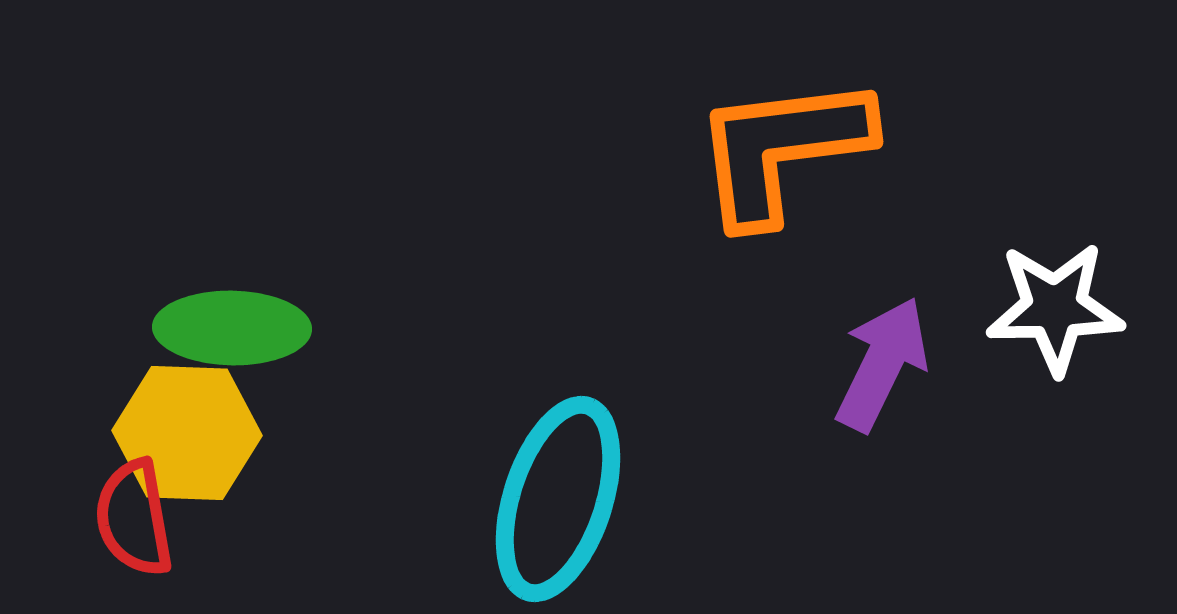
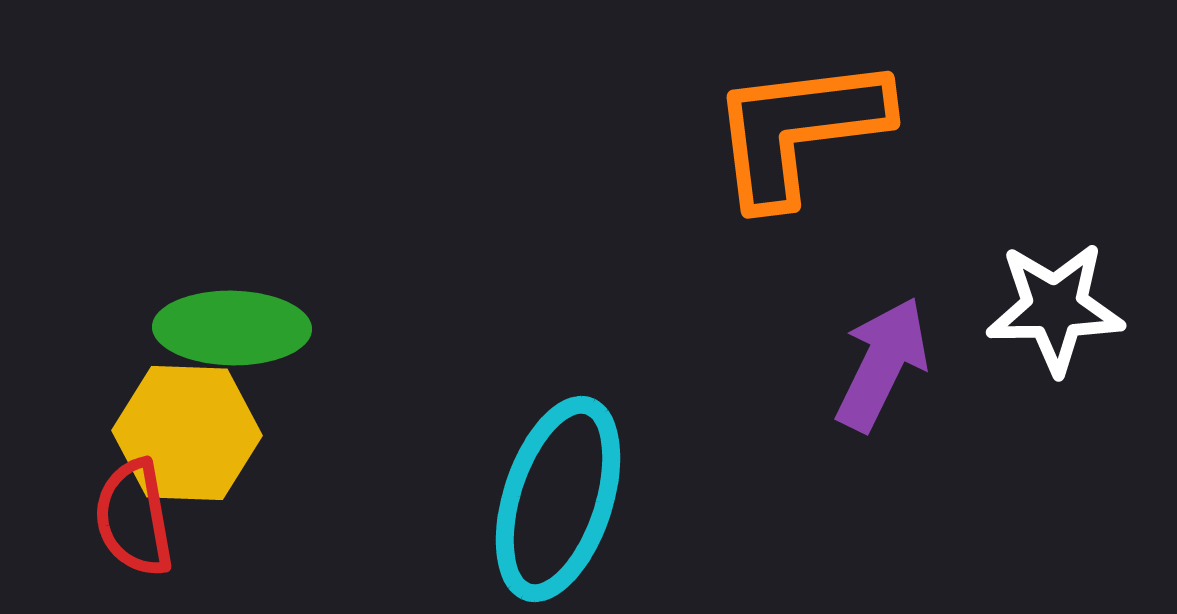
orange L-shape: moved 17 px right, 19 px up
